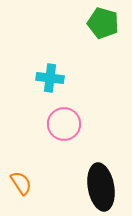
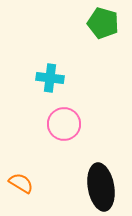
orange semicircle: rotated 25 degrees counterclockwise
